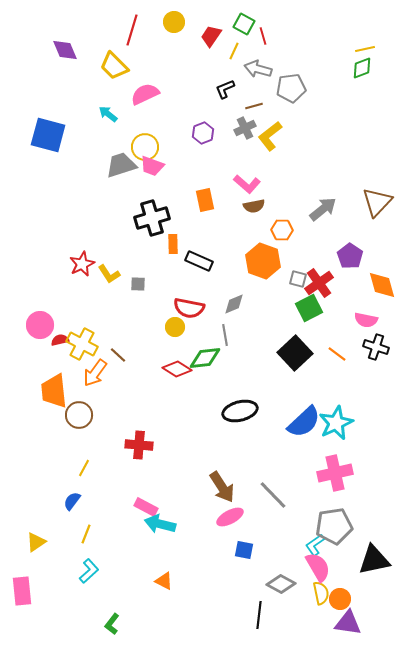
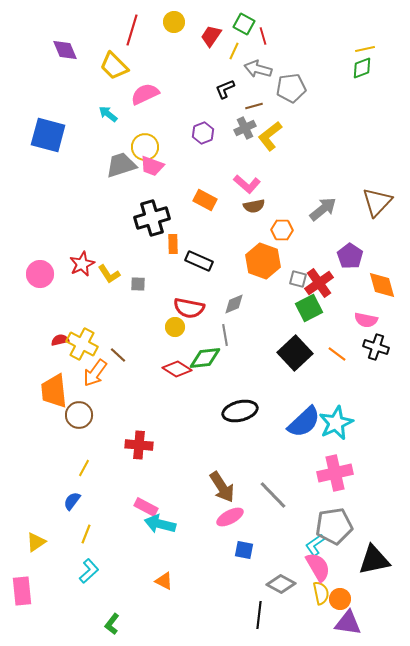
orange rectangle at (205, 200): rotated 50 degrees counterclockwise
pink circle at (40, 325): moved 51 px up
